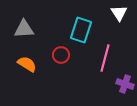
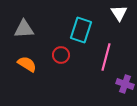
pink line: moved 1 px right, 1 px up
